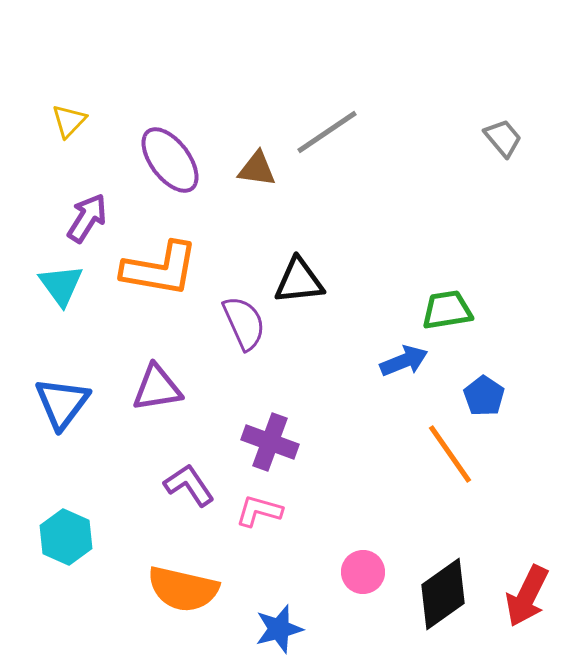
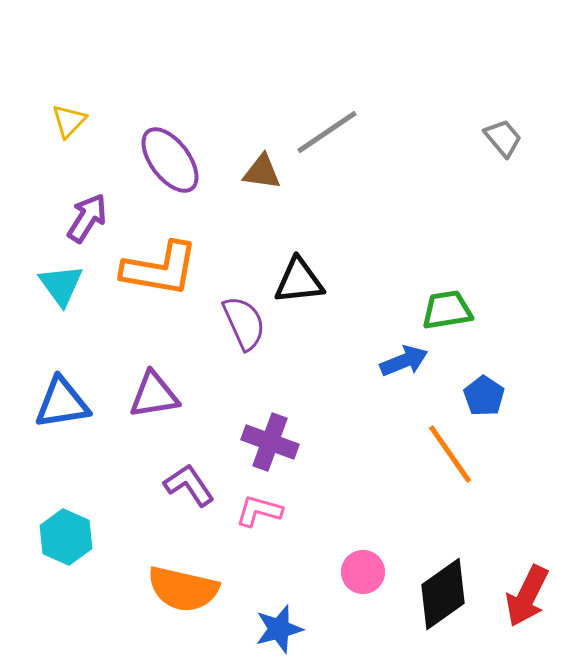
brown triangle: moved 5 px right, 3 px down
purple triangle: moved 3 px left, 7 px down
blue triangle: rotated 44 degrees clockwise
